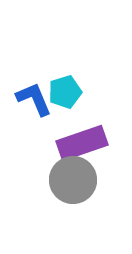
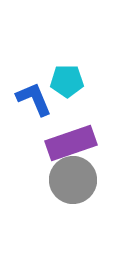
cyan pentagon: moved 2 px right, 11 px up; rotated 16 degrees clockwise
purple rectangle: moved 11 px left
